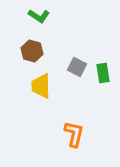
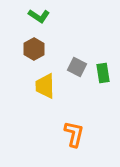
brown hexagon: moved 2 px right, 2 px up; rotated 15 degrees clockwise
yellow trapezoid: moved 4 px right
